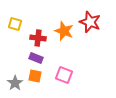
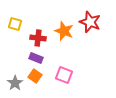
orange square: rotated 24 degrees clockwise
